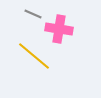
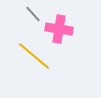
gray line: rotated 24 degrees clockwise
